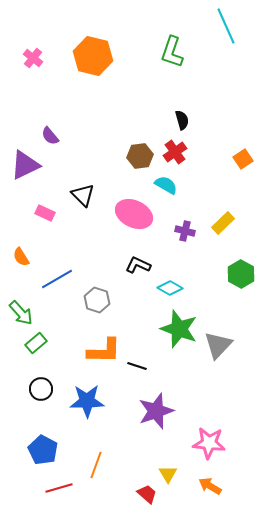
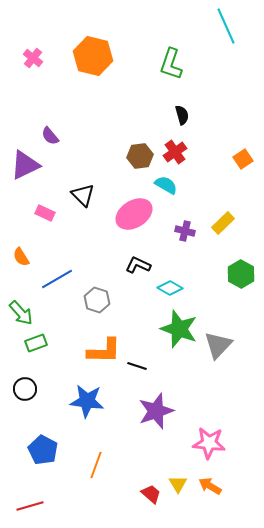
green L-shape: moved 1 px left, 12 px down
black semicircle: moved 5 px up
pink ellipse: rotated 57 degrees counterclockwise
green rectangle: rotated 20 degrees clockwise
black circle: moved 16 px left
blue star: rotated 8 degrees clockwise
yellow triangle: moved 10 px right, 10 px down
red line: moved 29 px left, 18 px down
red trapezoid: moved 4 px right
